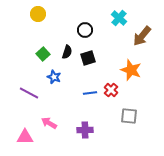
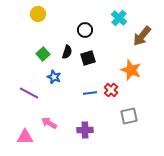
gray square: rotated 18 degrees counterclockwise
